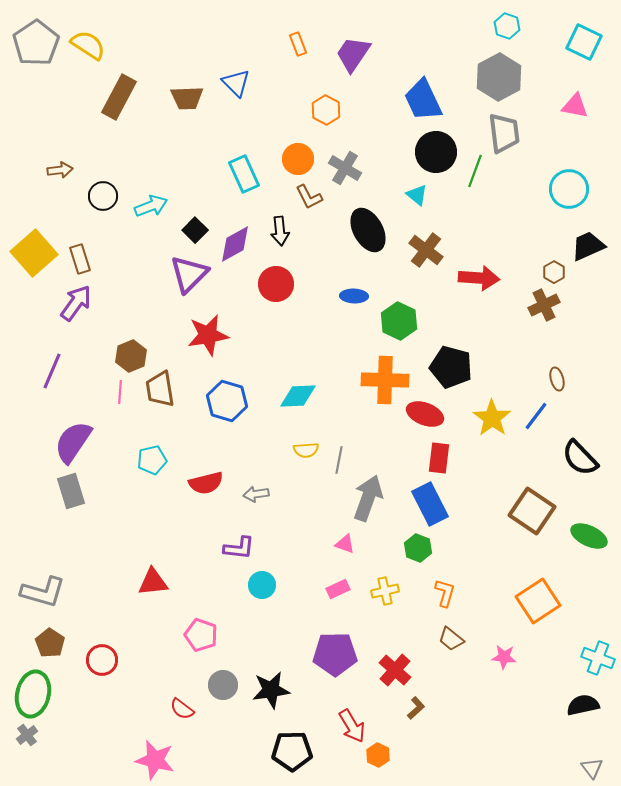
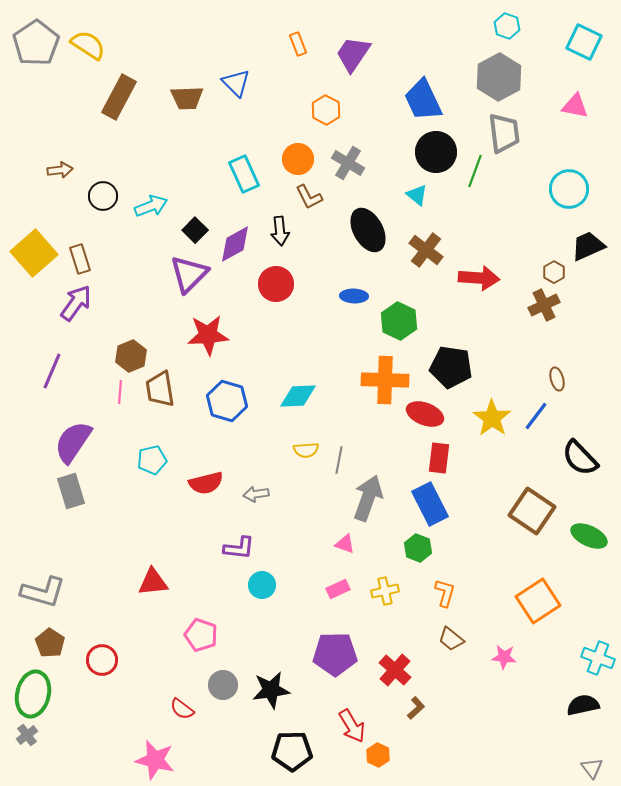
gray cross at (345, 168): moved 3 px right, 5 px up
red star at (208, 335): rotated 6 degrees clockwise
black pentagon at (451, 367): rotated 6 degrees counterclockwise
